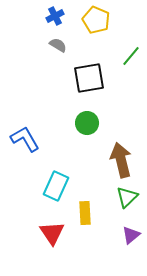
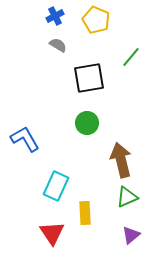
green line: moved 1 px down
green triangle: rotated 20 degrees clockwise
